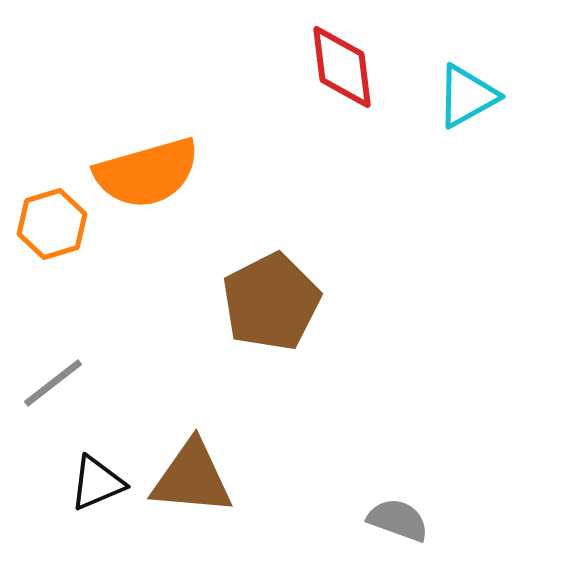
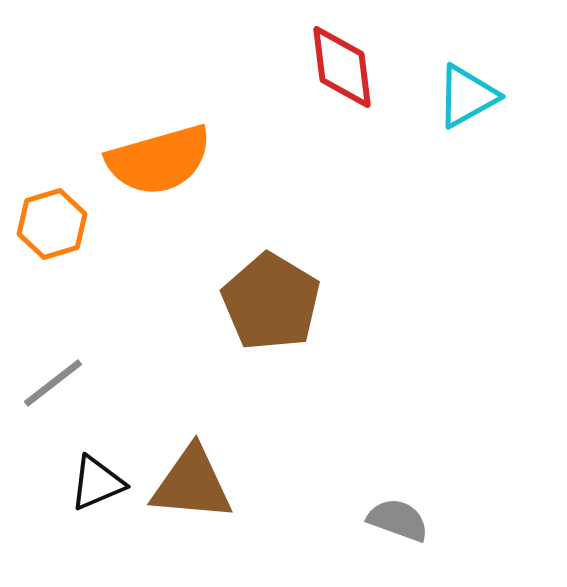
orange semicircle: moved 12 px right, 13 px up
brown pentagon: rotated 14 degrees counterclockwise
brown triangle: moved 6 px down
